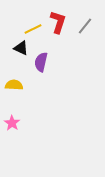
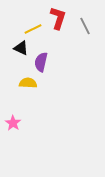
red L-shape: moved 4 px up
gray line: rotated 66 degrees counterclockwise
yellow semicircle: moved 14 px right, 2 px up
pink star: moved 1 px right
